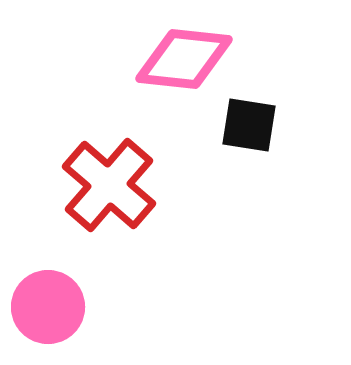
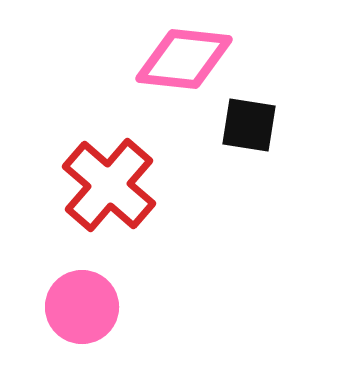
pink circle: moved 34 px right
